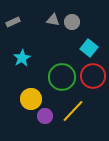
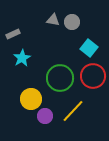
gray rectangle: moved 12 px down
green circle: moved 2 px left, 1 px down
